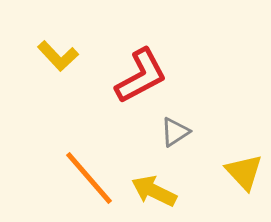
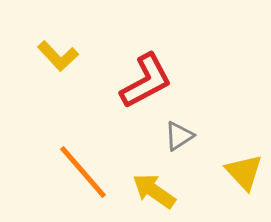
red L-shape: moved 5 px right, 5 px down
gray triangle: moved 4 px right, 4 px down
orange line: moved 6 px left, 6 px up
yellow arrow: rotated 9 degrees clockwise
